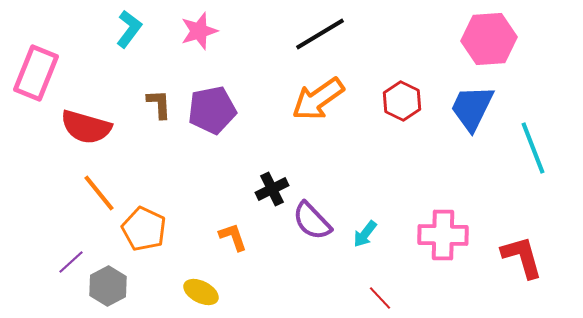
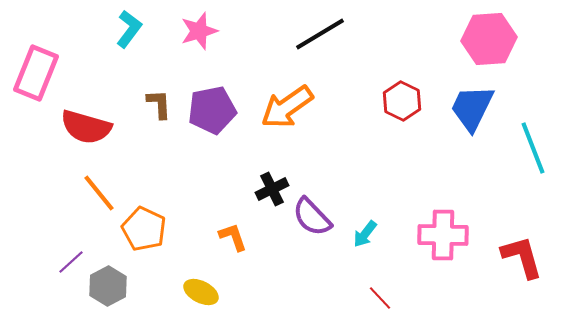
orange arrow: moved 31 px left, 8 px down
purple semicircle: moved 4 px up
